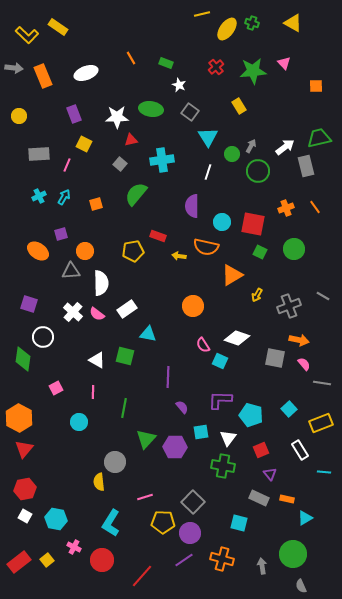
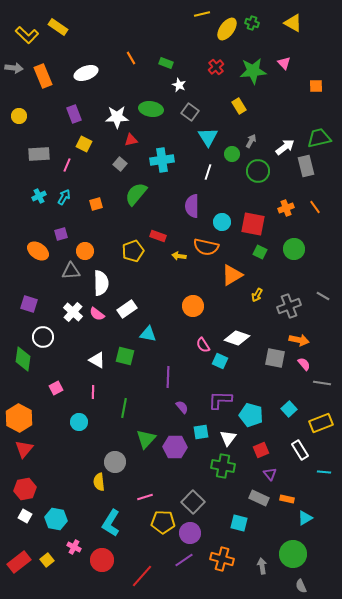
gray arrow at (251, 146): moved 5 px up
yellow pentagon at (133, 251): rotated 10 degrees counterclockwise
